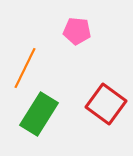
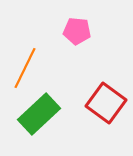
red square: moved 1 px up
green rectangle: rotated 15 degrees clockwise
